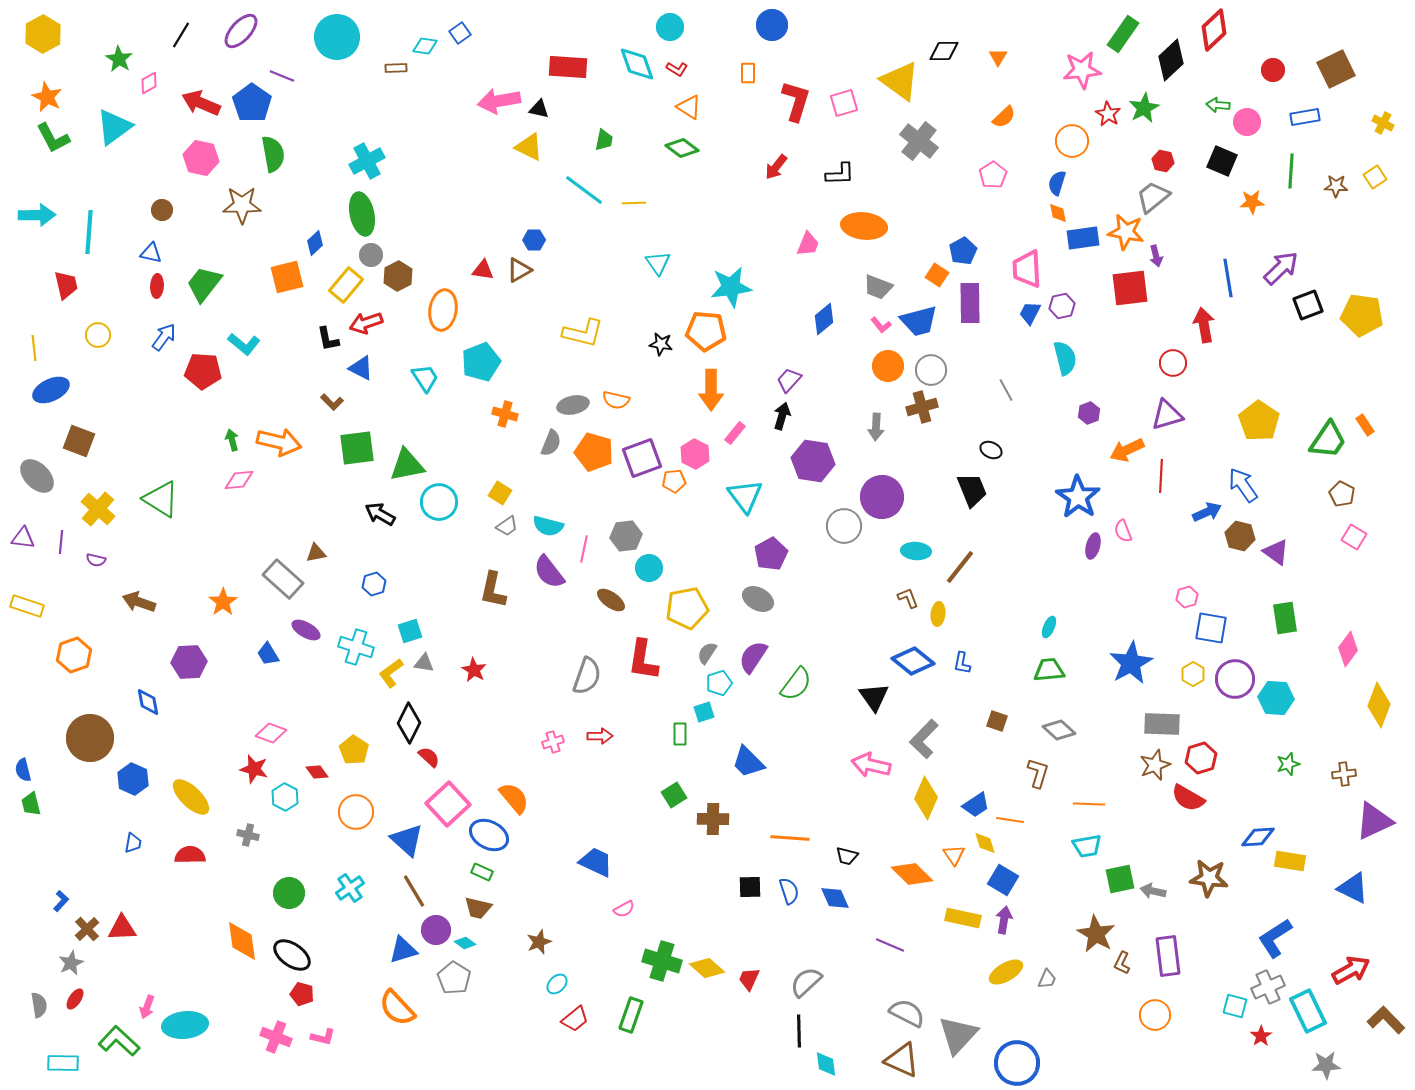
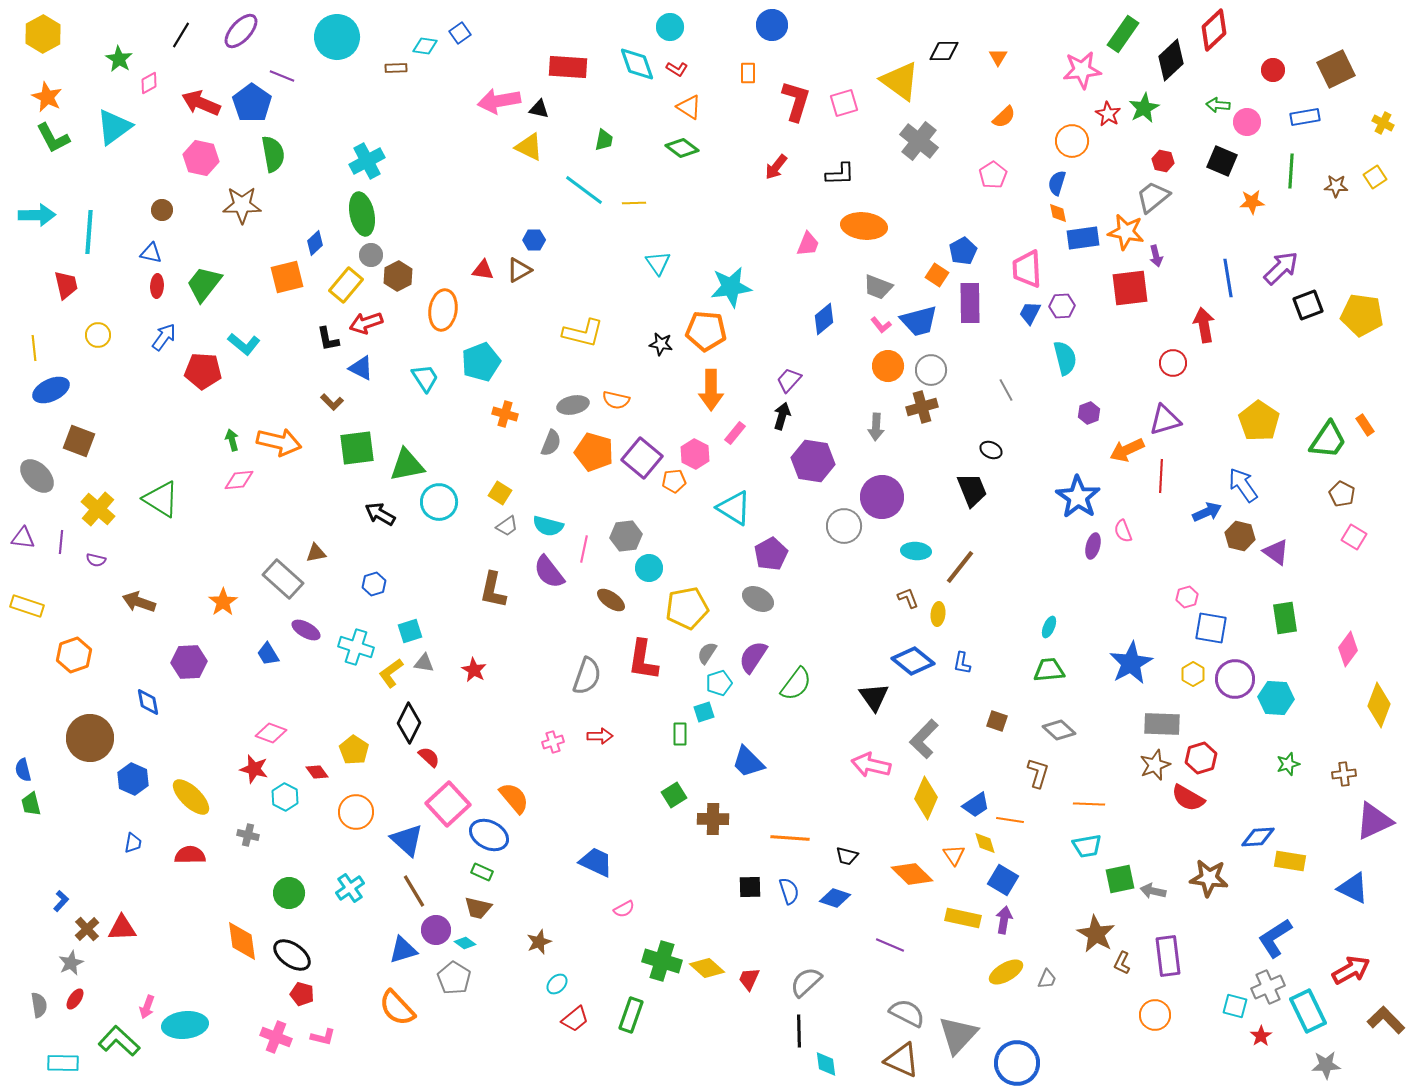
purple hexagon at (1062, 306): rotated 10 degrees clockwise
purple triangle at (1167, 415): moved 2 px left, 5 px down
purple square at (642, 458): rotated 30 degrees counterclockwise
cyan triangle at (745, 496): moved 11 px left, 12 px down; rotated 21 degrees counterclockwise
blue diamond at (835, 898): rotated 48 degrees counterclockwise
